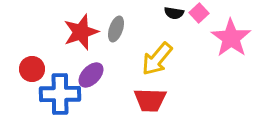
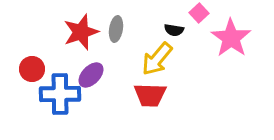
black semicircle: moved 17 px down
gray ellipse: rotated 10 degrees counterclockwise
red trapezoid: moved 5 px up
